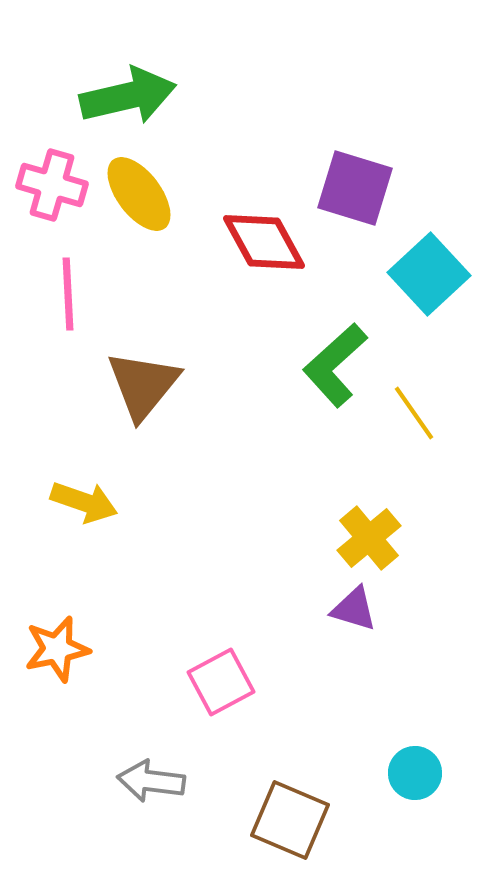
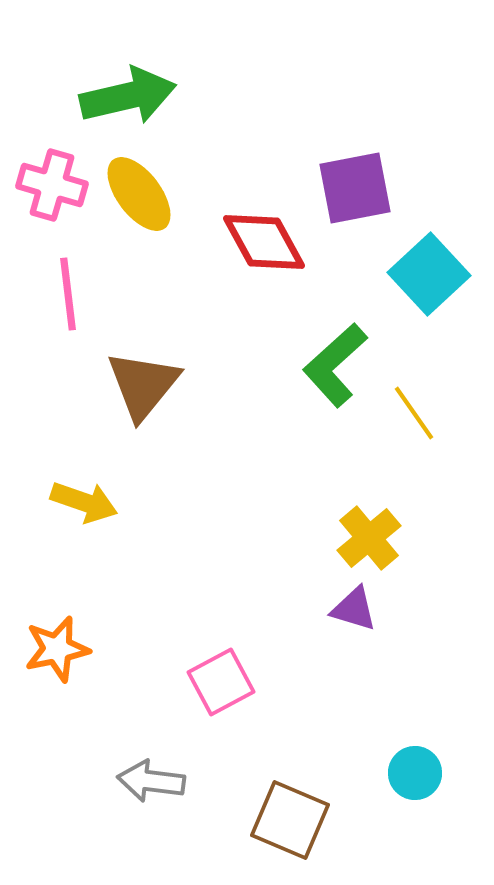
purple square: rotated 28 degrees counterclockwise
pink line: rotated 4 degrees counterclockwise
